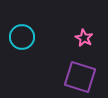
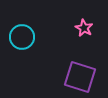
pink star: moved 10 px up
